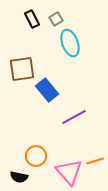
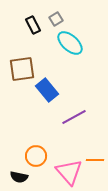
black rectangle: moved 1 px right, 6 px down
cyan ellipse: rotated 28 degrees counterclockwise
orange line: moved 1 px up; rotated 18 degrees clockwise
